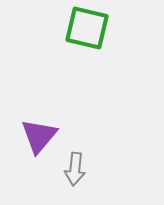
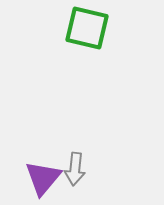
purple triangle: moved 4 px right, 42 px down
